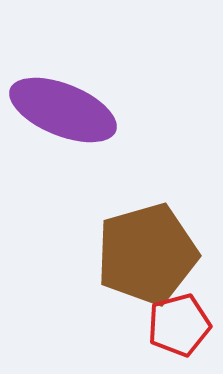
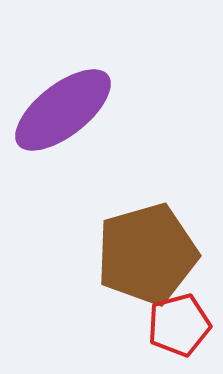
purple ellipse: rotated 60 degrees counterclockwise
